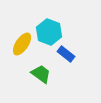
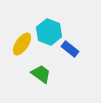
blue rectangle: moved 4 px right, 5 px up
